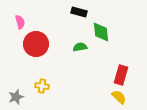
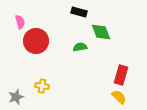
green diamond: rotated 15 degrees counterclockwise
red circle: moved 3 px up
